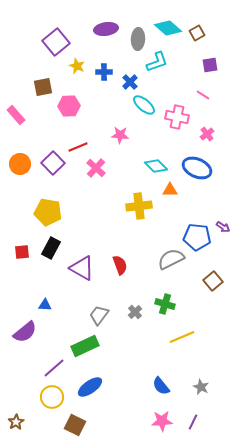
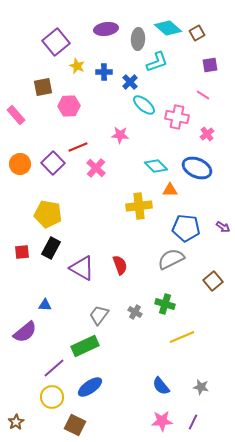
yellow pentagon at (48, 212): moved 2 px down
blue pentagon at (197, 237): moved 11 px left, 9 px up
gray cross at (135, 312): rotated 16 degrees counterclockwise
gray star at (201, 387): rotated 14 degrees counterclockwise
